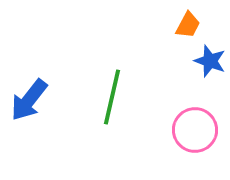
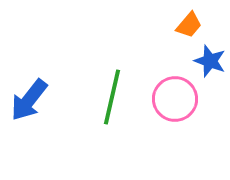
orange trapezoid: moved 1 px right; rotated 12 degrees clockwise
pink circle: moved 20 px left, 31 px up
